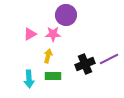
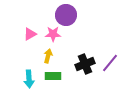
purple line: moved 1 px right, 4 px down; rotated 24 degrees counterclockwise
